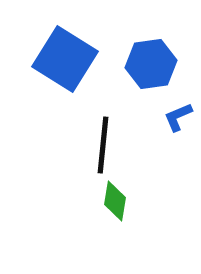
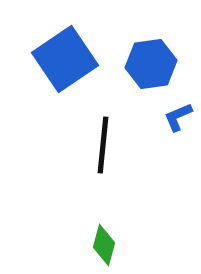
blue square: rotated 24 degrees clockwise
green diamond: moved 11 px left, 44 px down; rotated 6 degrees clockwise
